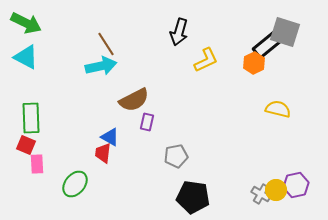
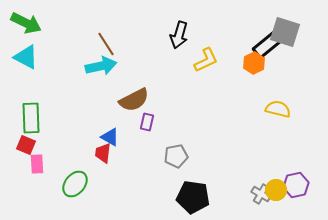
black arrow: moved 3 px down
